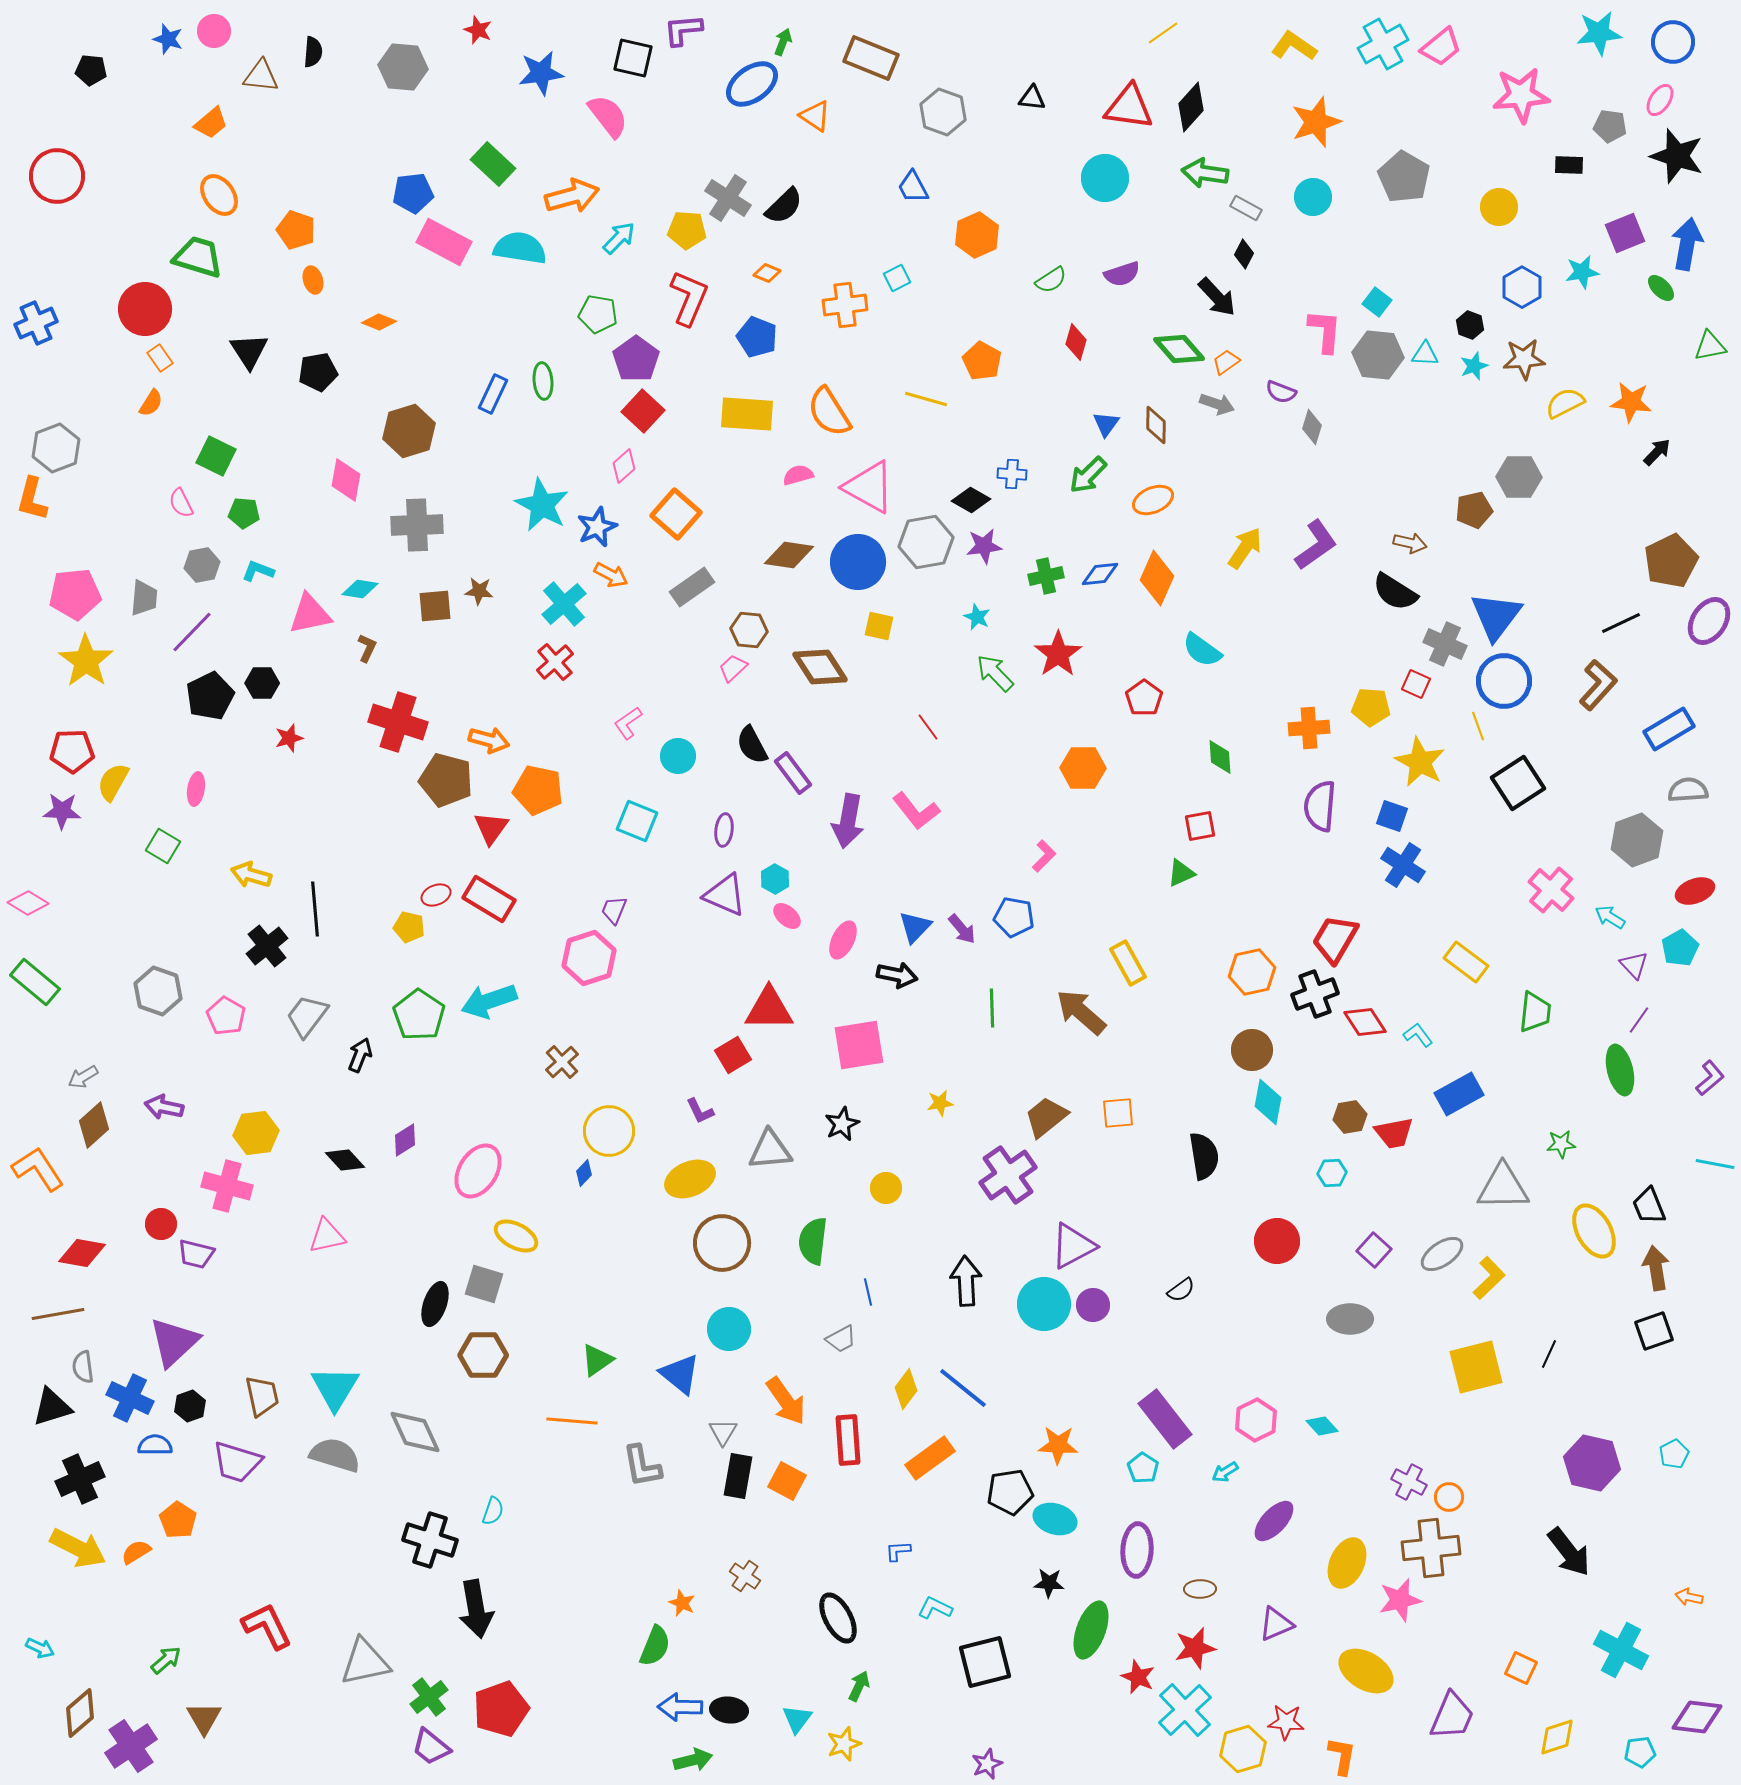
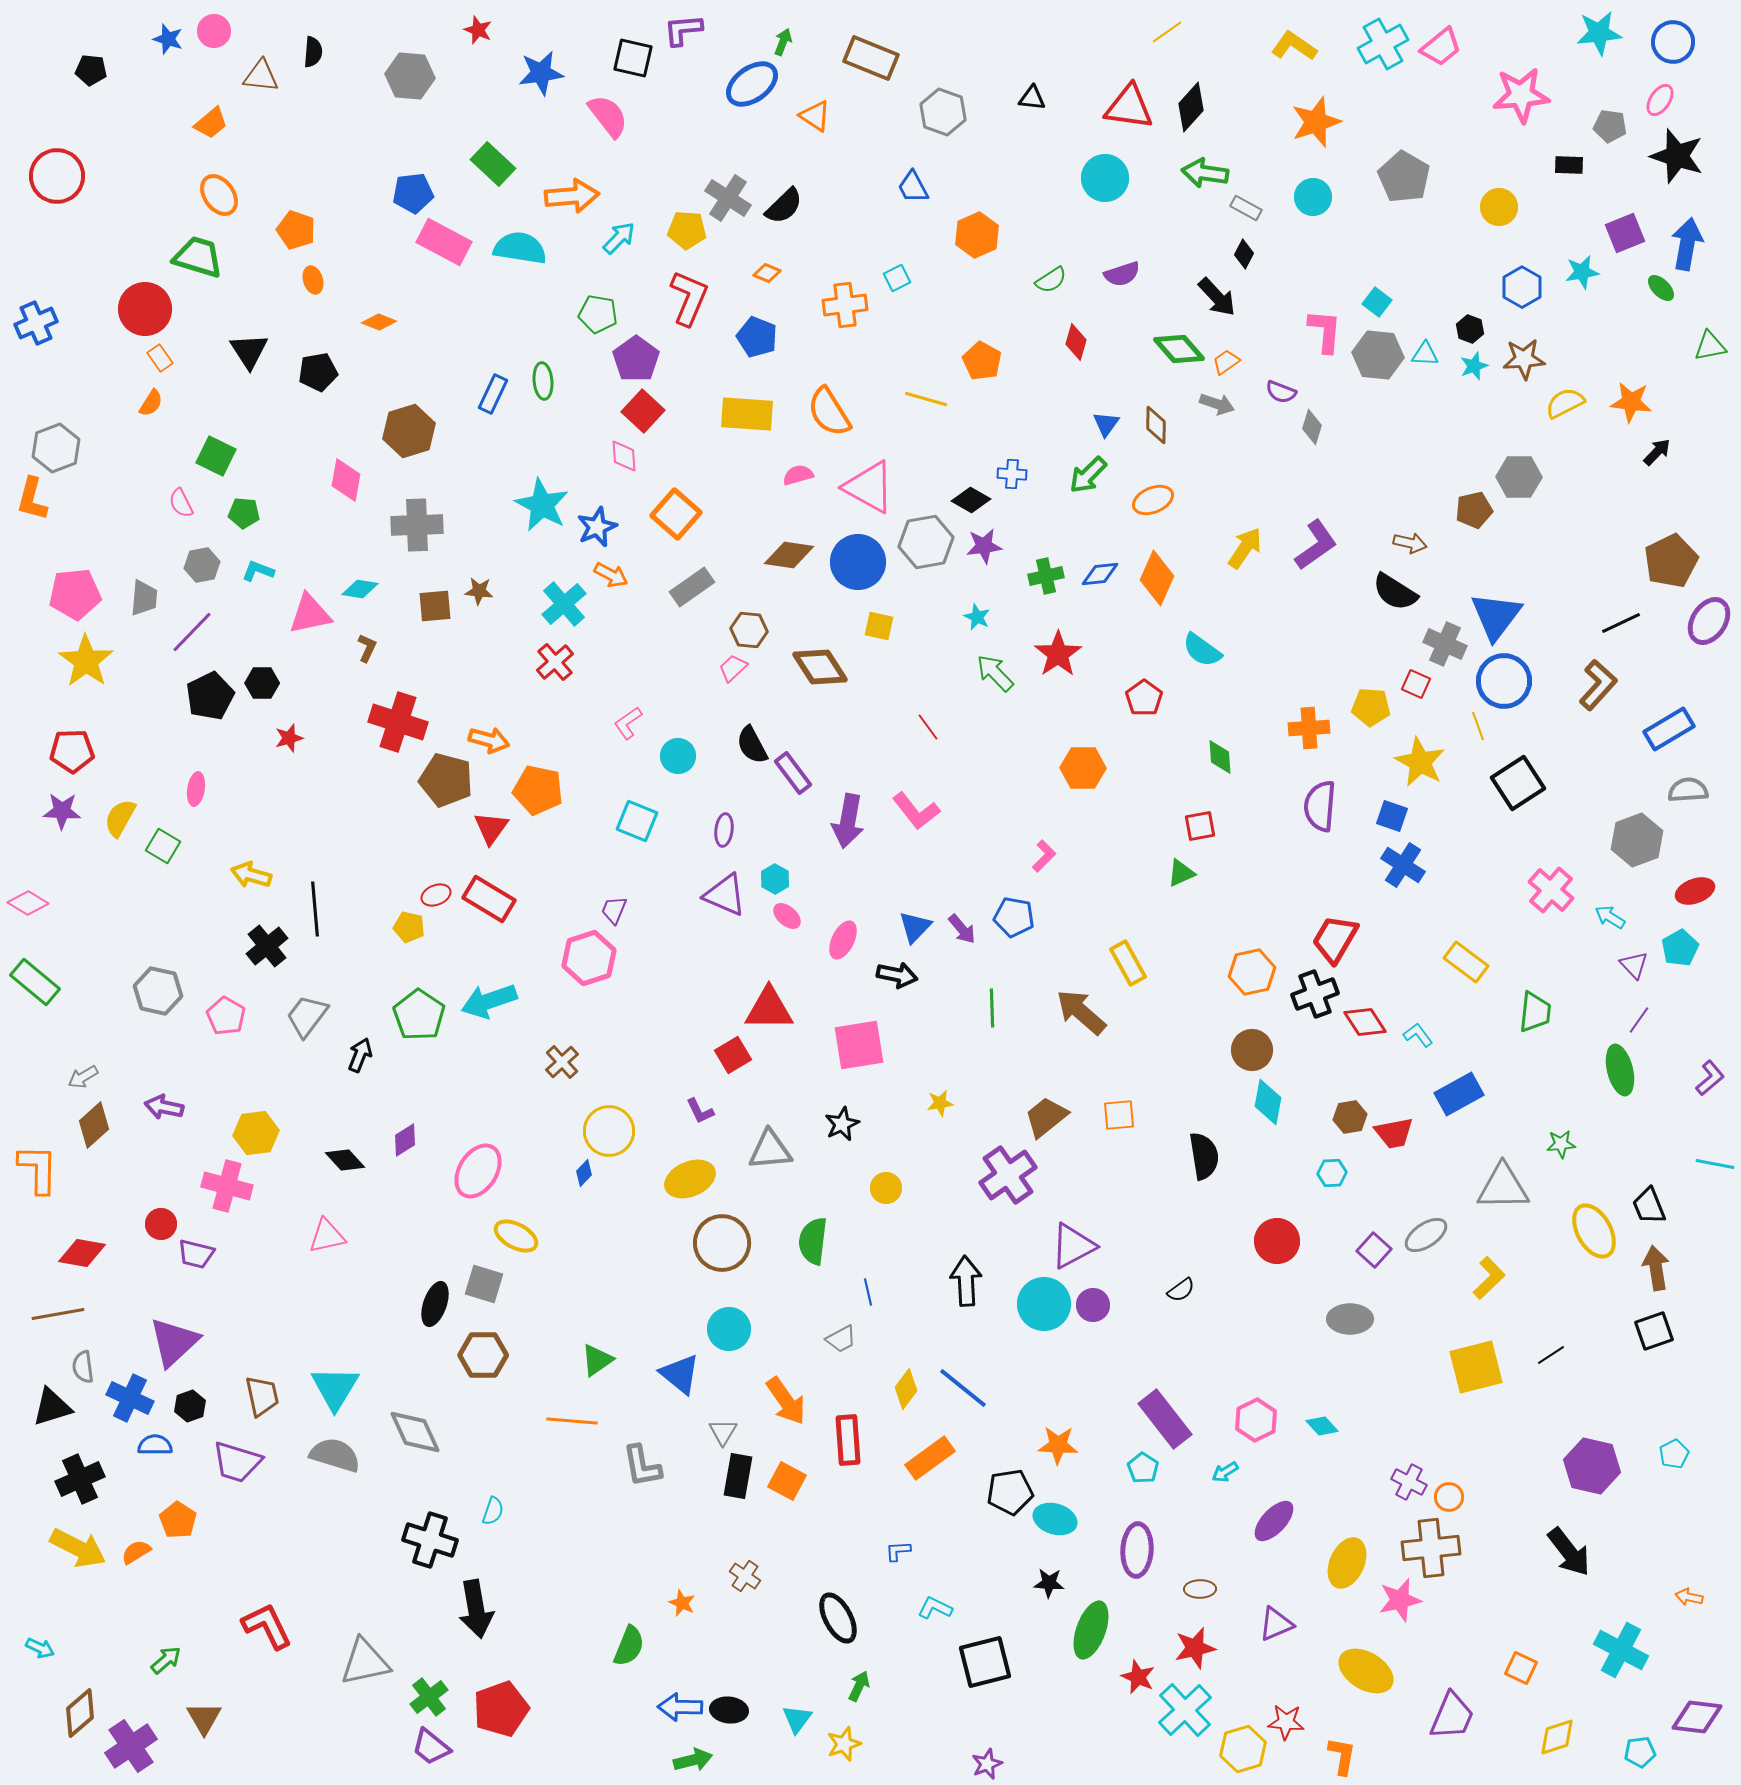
yellow line at (1163, 33): moved 4 px right, 1 px up
gray hexagon at (403, 67): moved 7 px right, 9 px down
orange arrow at (572, 196): rotated 10 degrees clockwise
black hexagon at (1470, 325): moved 4 px down
pink diamond at (624, 466): moved 10 px up; rotated 52 degrees counterclockwise
yellow semicircle at (113, 782): moved 7 px right, 36 px down
gray hexagon at (158, 991): rotated 6 degrees counterclockwise
orange square at (1118, 1113): moved 1 px right, 2 px down
orange L-shape at (38, 1169): rotated 34 degrees clockwise
gray ellipse at (1442, 1254): moved 16 px left, 19 px up
black line at (1549, 1354): moved 2 px right, 1 px down; rotated 32 degrees clockwise
purple hexagon at (1592, 1463): moved 3 px down
green semicircle at (655, 1646): moved 26 px left
